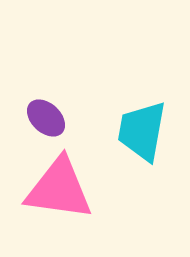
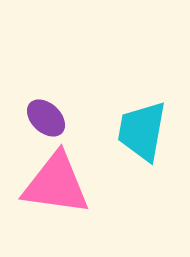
pink triangle: moved 3 px left, 5 px up
